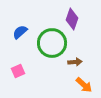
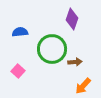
blue semicircle: rotated 35 degrees clockwise
green circle: moved 6 px down
pink square: rotated 24 degrees counterclockwise
orange arrow: moved 1 px left, 1 px down; rotated 90 degrees clockwise
